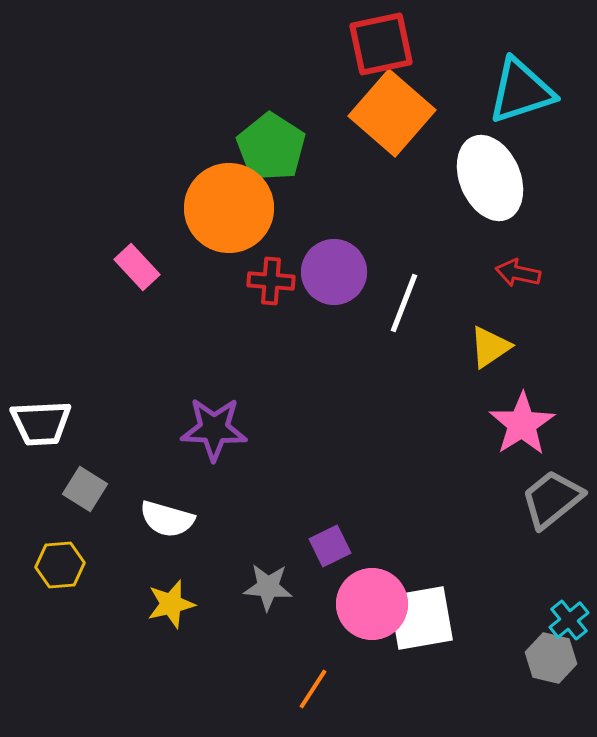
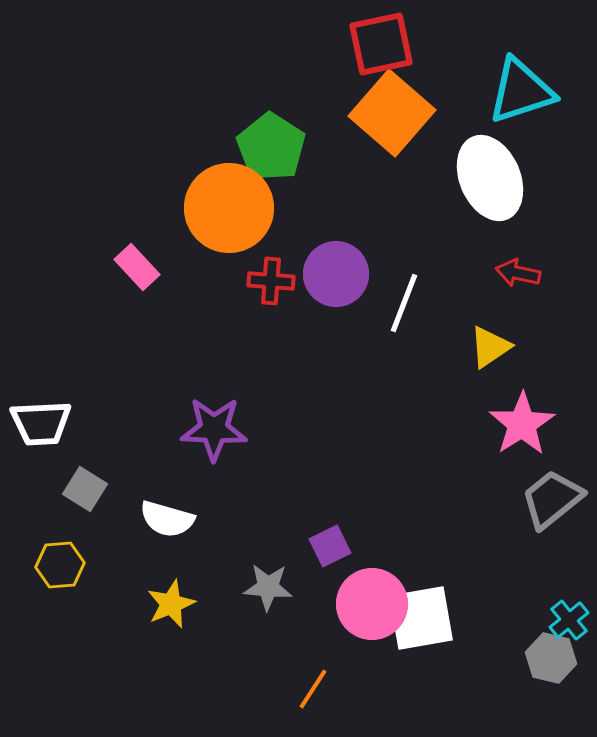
purple circle: moved 2 px right, 2 px down
yellow star: rotated 9 degrees counterclockwise
